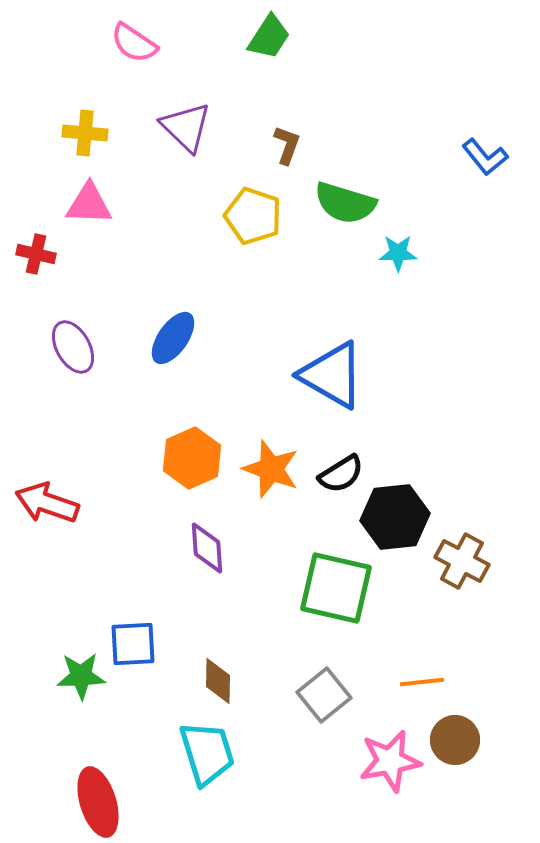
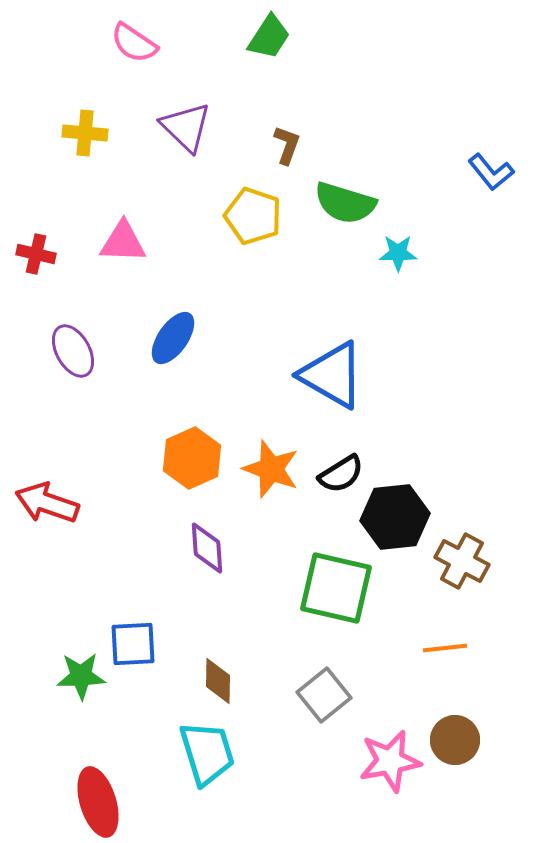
blue L-shape: moved 6 px right, 15 px down
pink triangle: moved 34 px right, 38 px down
purple ellipse: moved 4 px down
orange line: moved 23 px right, 34 px up
